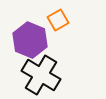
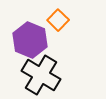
orange square: rotated 15 degrees counterclockwise
